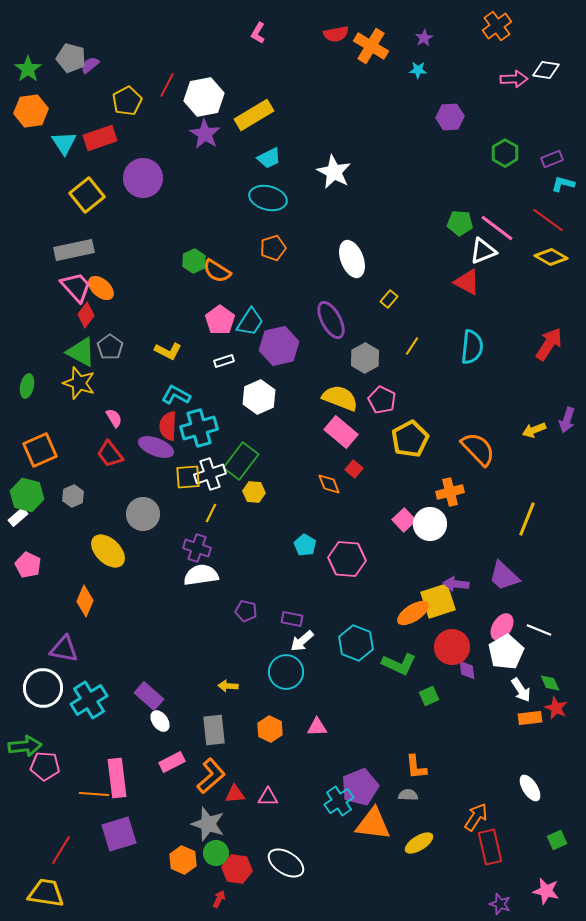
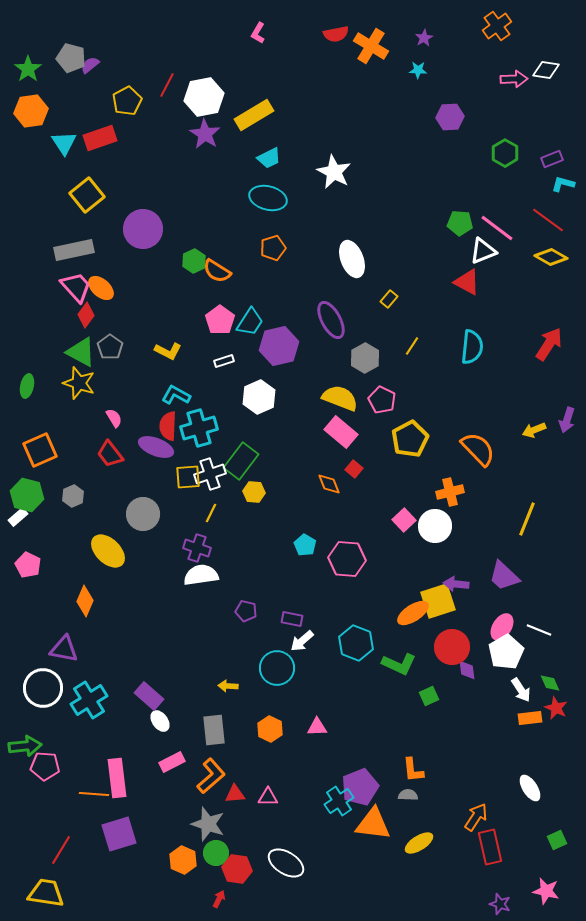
purple circle at (143, 178): moved 51 px down
white circle at (430, 524): moved 5 px right, 2 px down
cyan circle at (286, 672): moved 9 px left, 4 px up
orange L-shape at (416, 767): moved 3 px left, 3 px down
